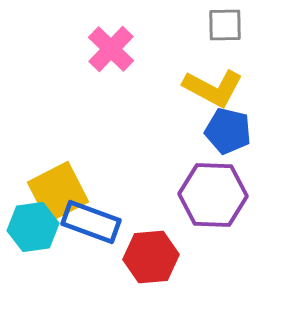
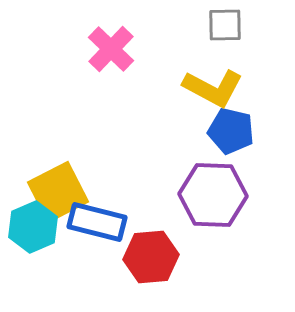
blue pentagon: moved 3 px right
blue rectangle: moved 6 px right; rotated 6 degrees counterclockwise
cyan hexagon: rotated 15 degrees counterclockwise
